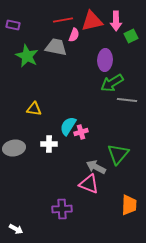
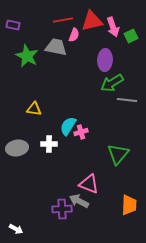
pink arrow: moved 3 px left, 6 px down; rotated 18 degrees counterclockwise
gray ellipse: moved 3 px right
gray arrow: moved 17 px left, 34 px down
